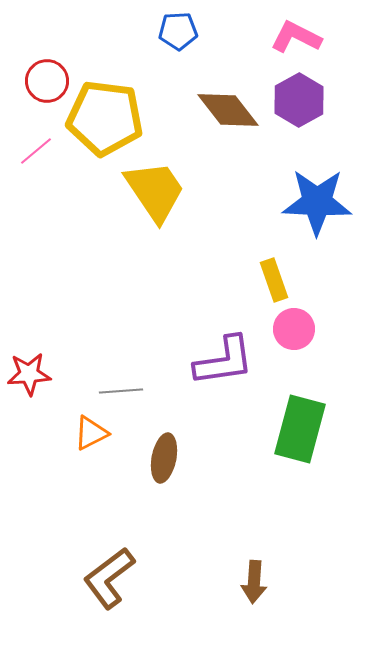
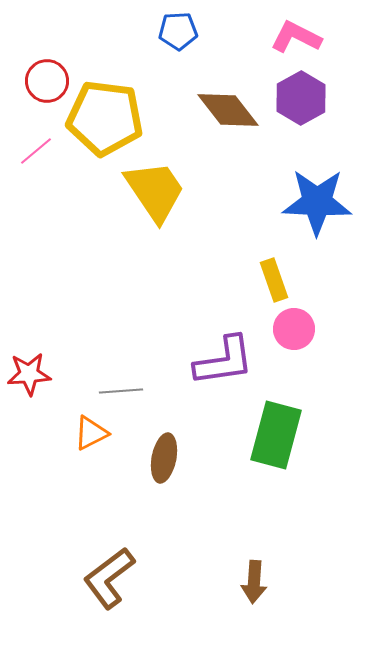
purple hexagon: moved 2 px right, 2 px up
green rectangle: moved 24 px left, 6 px down
